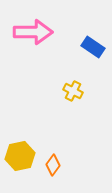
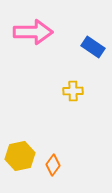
yellow cross: rotated 30 degrees counterclockwise
